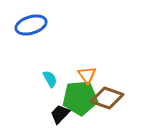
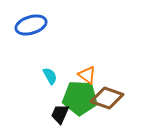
orange triangle: rotated 18 degrees counterclockwise
cyan semicircle: moved 3 px up
green pentagon: rotated 8 degrees clockwise
black trapezoid: rotated 20 degrees counterclockwise
